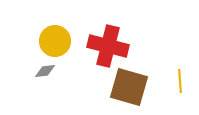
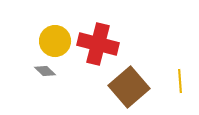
red cross: moved 10 px left, 2 px up
gray diamond: rotated 50 degrees clockwise
brown square: rotated 33 degrees clockwise
